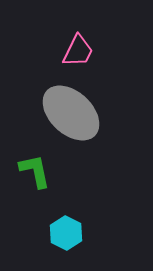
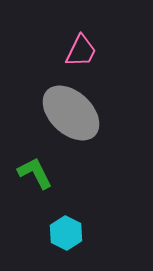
pink trapezoid: moved 3 px right
green L-shape: moved 2 px down; rotated 15 degrees counterclockwise
